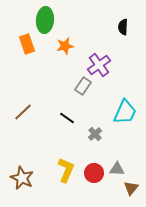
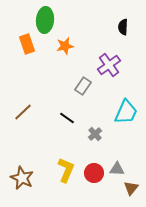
purple cross: moved 10 px right
cyan trapezoid: moved 1 px right
